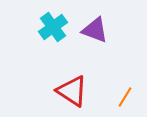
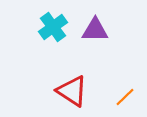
purple triangle: rotated 20 degrees counterclockwise
orange line: rotated 15 degrees clockwise
